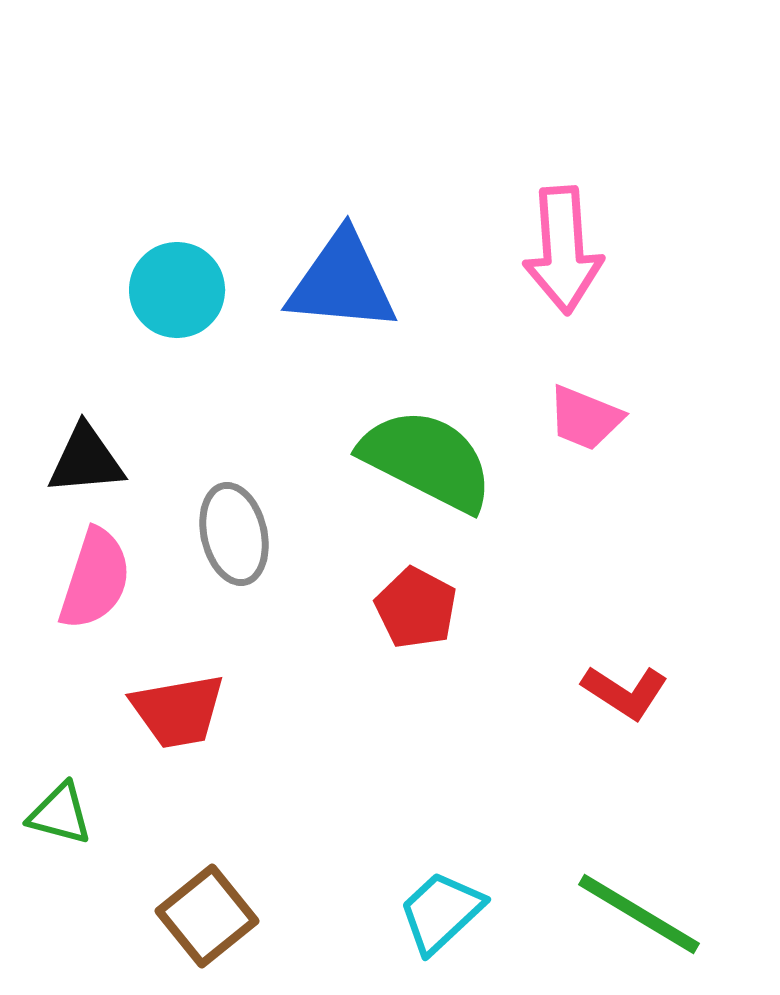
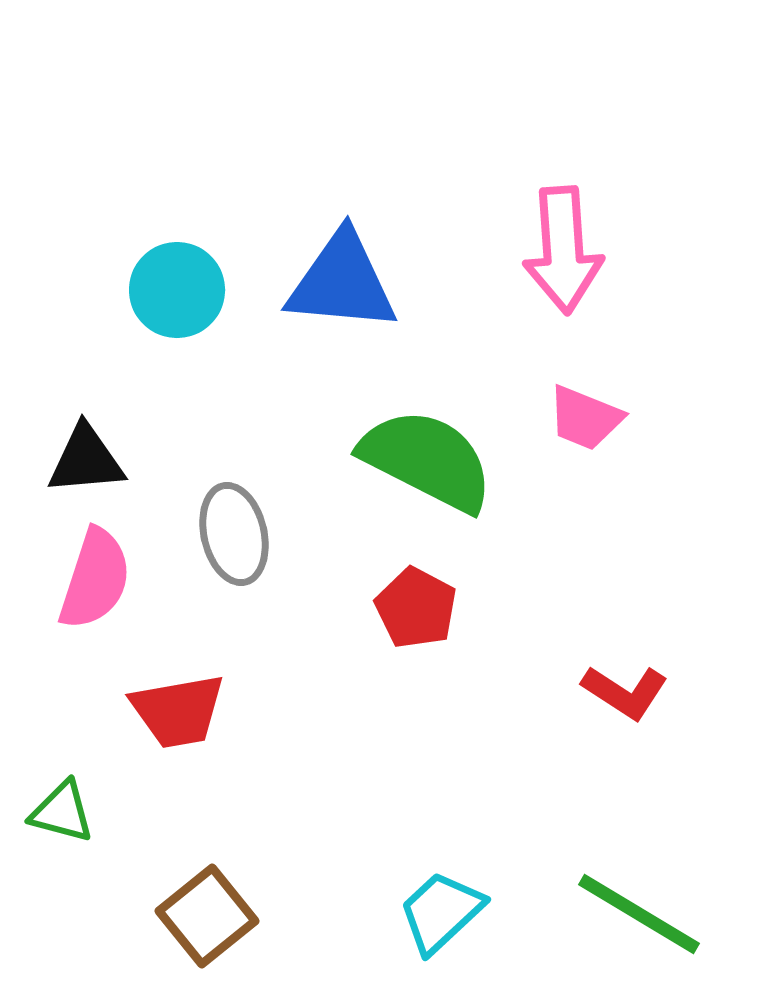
green triangle: moved 2 px right, 2 px up
